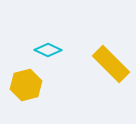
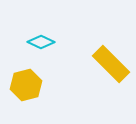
cyan diamond: moved 7 px left, 8 px up
